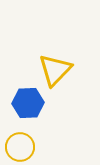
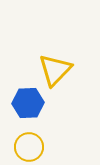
yellow circle: moved 9 px right
